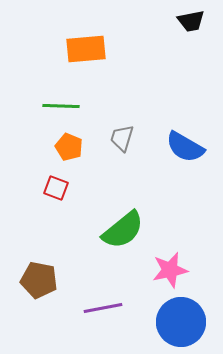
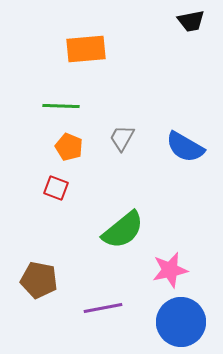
gray trapezoid: rotated 12 degrees clockwise
